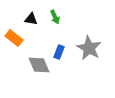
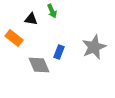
green arrow: moved 3 px left, 6 px up
gray star: moved 5 px right, 1 px up; rotated 20 degrees clockwise
